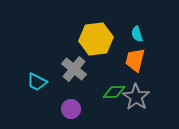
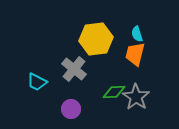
orange trapezoid: moved 6 px up
